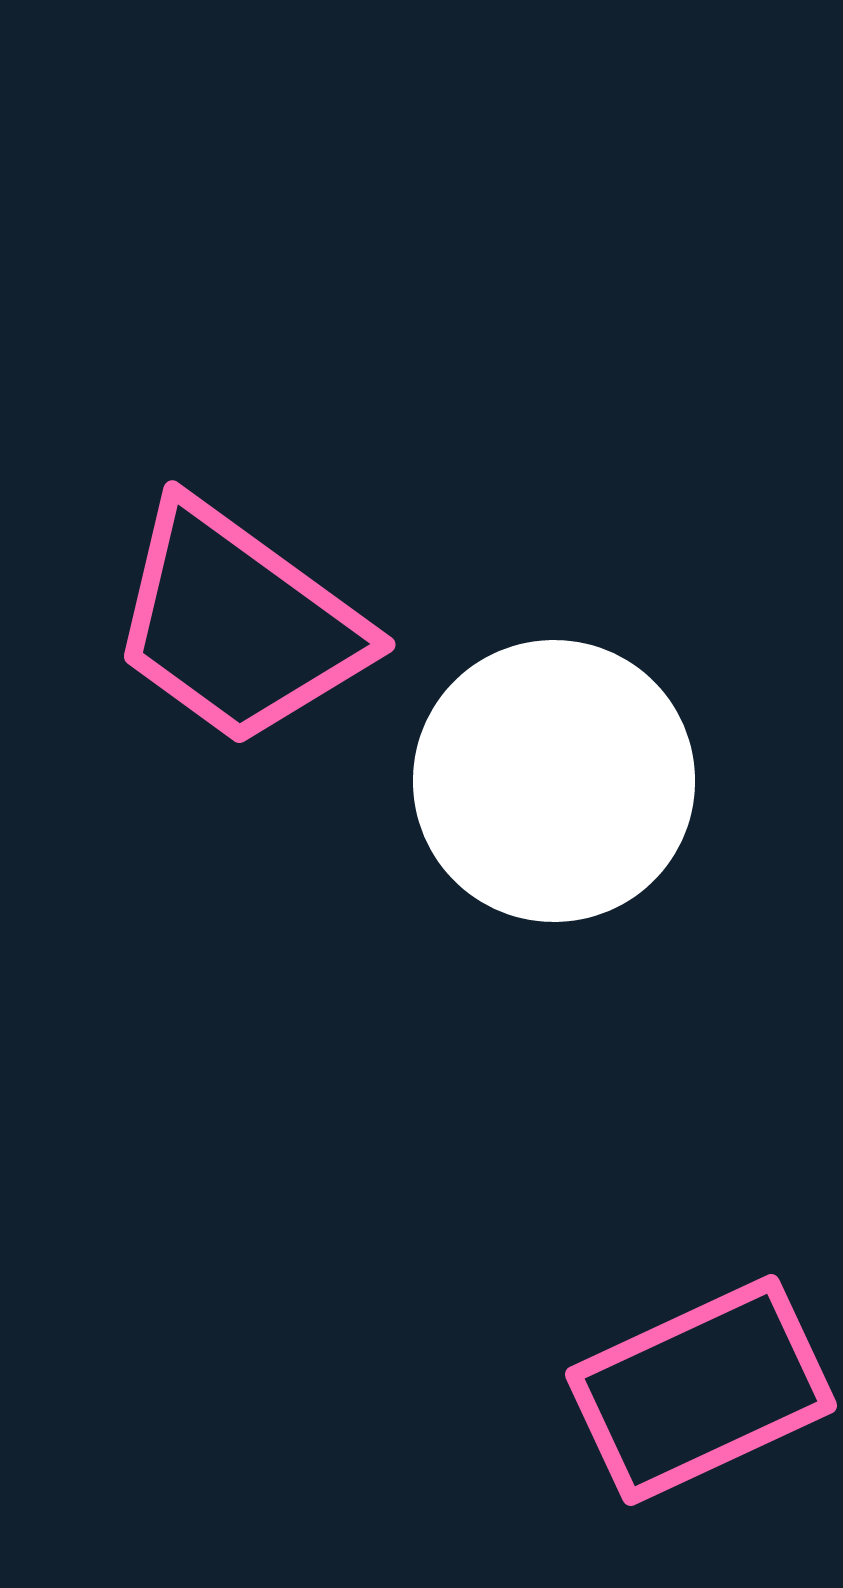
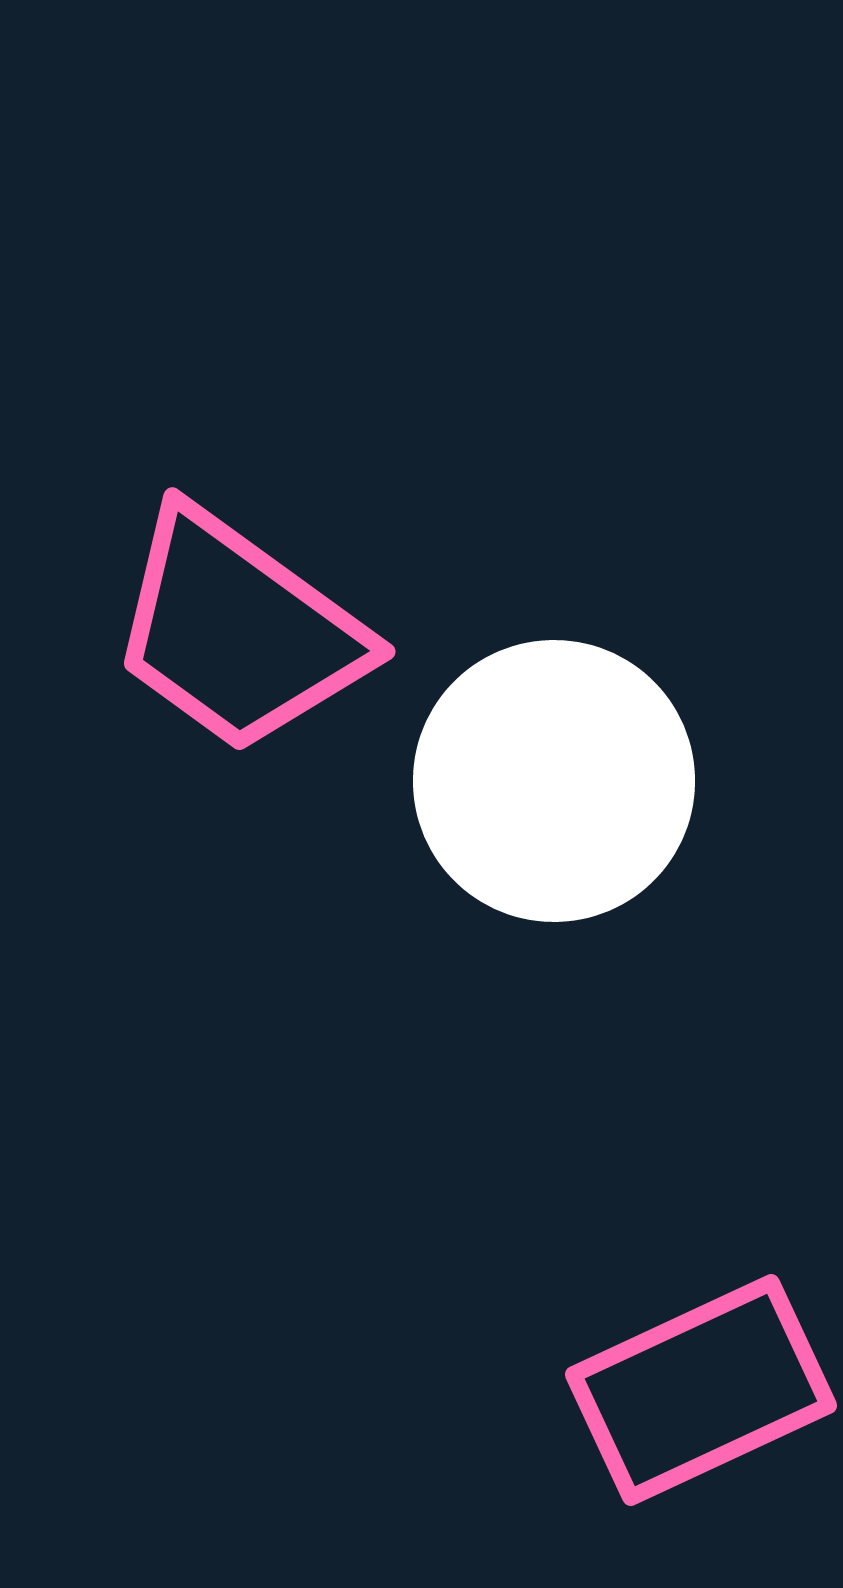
pink trapezoid: moved 7 px down
